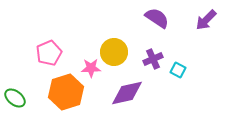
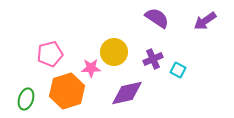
purple arrow: moved 1 px left, 1 px down; rotated 10 degrees clockwise
pink pentagon: moved 1 px right, 1 px down; rotated 10 degrees clockwise
orange hexagon: moved 1 px right, 1 px up
green ellipse: moved 11 px right, 1 px down; rotated 70 degrees clockwise
